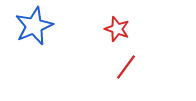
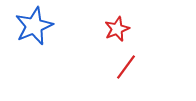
red star: rotated 30 degrees clockwise
